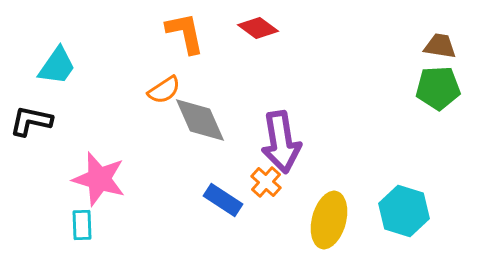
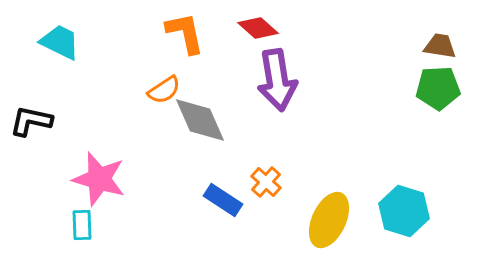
red diamond: rotated 6 degrees clockwise
cyan trapezoid: moved 3 px right, 24 px up; rotated 99 degrees counterclockwise
purple arrow: moved 4 px left, 62 px up
yellow ellipse: rotated 10 degrees clockwise
